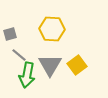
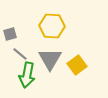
yellow hexagon: moved 3 px up
gray line: moved 1 px right, 1 px up
gray triangle: moved 6 px up
